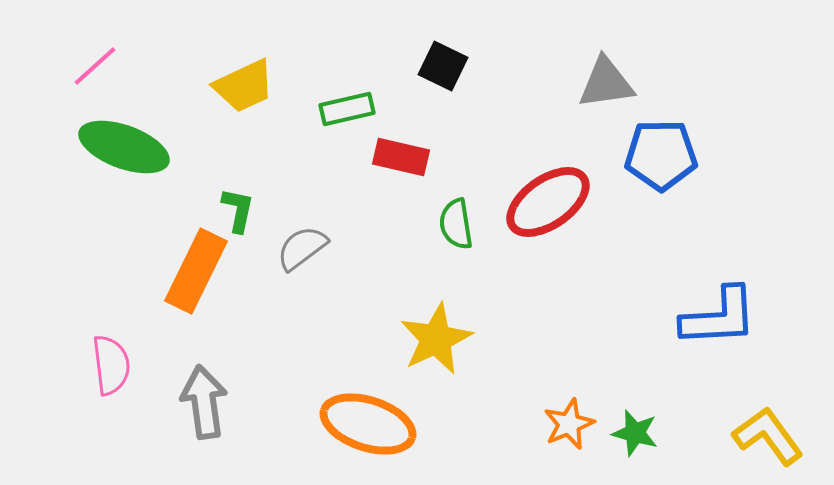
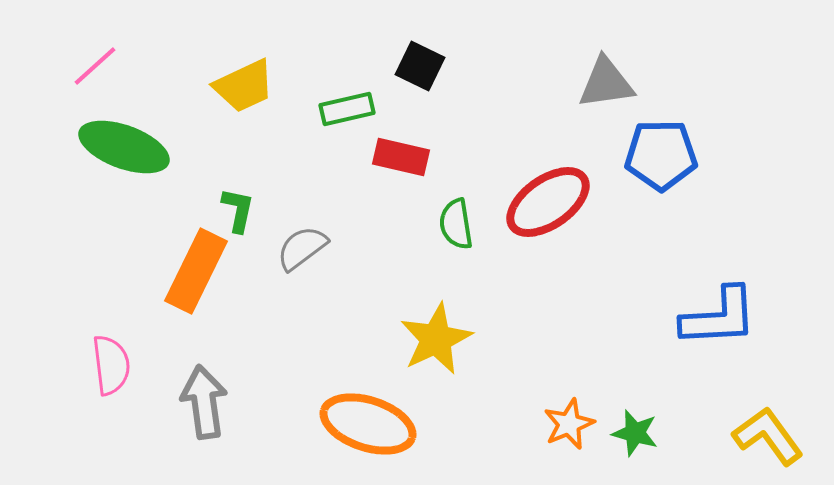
black square: moved 23 px left
